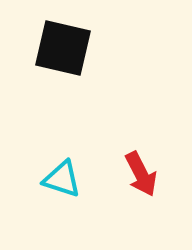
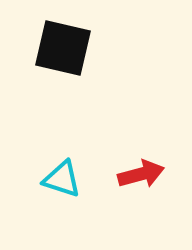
red arrow: rotated 78 degrees counterclockwise
